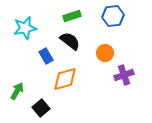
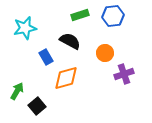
green rectangle: moved 8 px right, 1 px up
black semicircle: rotated 10 degrees counterclockwise
blue rectangle: moved 1 px down
purple cross: moved 1 px up
orange diamond: moved 1 px right, 1 px up
black square: moved 4 px left, 2 px up
